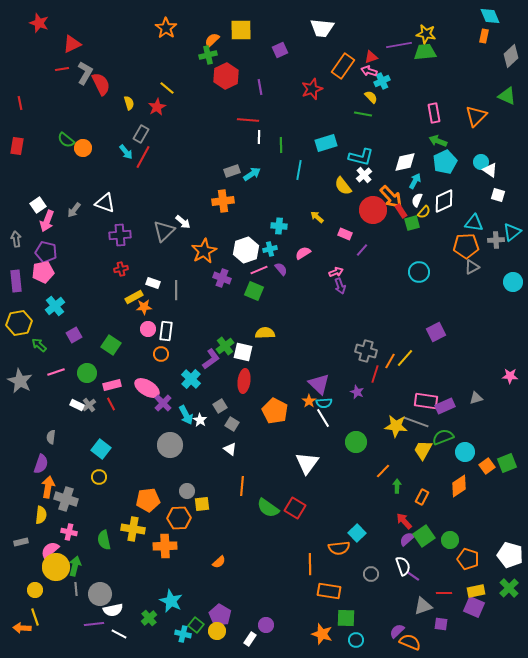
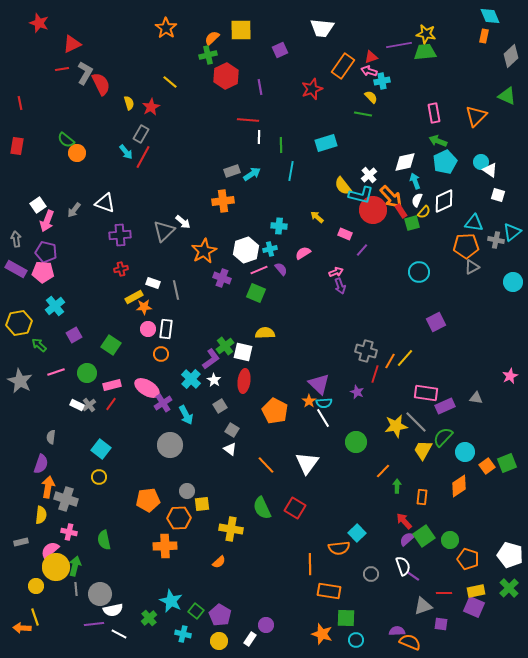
orange semicircle at (212, 40): moved 2 px up
cyan cross at (382, 81): rotated 14 degrees clockwise
yellow line at (167, 88): moved 3 px right, 6 px up
red star at (157, 107): moved 6 px left
orange circle at (83, 148): moved 6 px left, 5 px down
cyan L-shape at (361, 157): moved 38 px down
cyan line at (299, 170): moved 8 px left, 1 px down
white cross at (364, 175): moved 5 px right
cyan arrow at (415, 181): rotated 49 degrees counterclockwise
gray cross at (496, 240): rotated 14 degrees clockwise
pink pentagon at (43, 272): rotated 15 degrees clockwise
purple rectangle at (16, 281): moved 12 px up; rotated 55 degrees counterclockwise
gray line at (176, 290): rotated 12 degrees counterclockwise
green square at (254, 291): moved 2 px right, 2 px down
white rectangle at (166, 331): moved 2 px up
purple square at (436, 332): moved 10 px up
pink star at (510, 376): rotated 28 degrees counterclockwise
gray triangle at (476, 398): rotated 24 degrees clockwise
pink rectangle at (426, 401): moved 8 px up
purple cross at (163, 403): rotated 12 degrees clockwise
red line at (111, 404): rotated 64 degrees clockwise
white star at (200, 420): moved 14 px right, 40 px up
gray line at (416, 422): rotated 25 degrees clockwise
gray square at (232, 424): moved 6 px down
yellow star at (396, 426): rotated 15 degrees counterclockwise
green semicircle at (443, 437): rotated 25 degrees counterclockwise
orange line at (242, 486): moved 24 px right, 21 px up; rotated 48 degrees counterclockwise
orange rectangle at (422, 497): rotated 21 degrees counterclockwise
green semicircle at (268, 508): moved 6 px left; rotated 30 degrees clockwise
yellow cross at (133, 529): moved 98 px right
yellow circle at (35, 590): moved 1 px right, 4 px up
green square at (196, 625): moved 14 px up
yellow circle at (217, 631): moved 2 px right, 10 px down
purple semicircle at (397, 631): rotated 42 degrees clockwise
